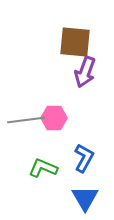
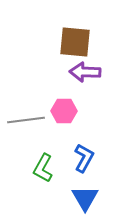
purple arrow: rotated 72 degrees clockwise
pink hexagon: moved 10 px right, 7 px up
green L-shape: rotated 84 degrees counterclockwise
